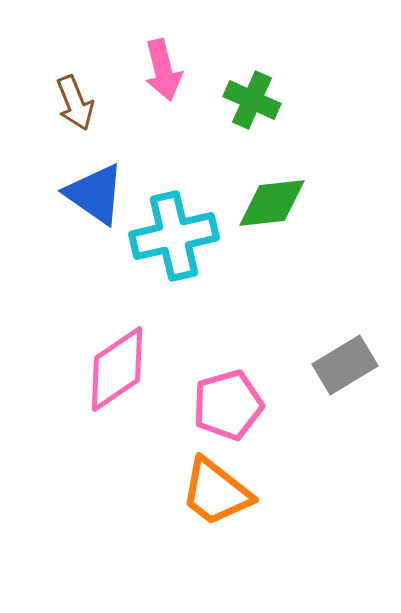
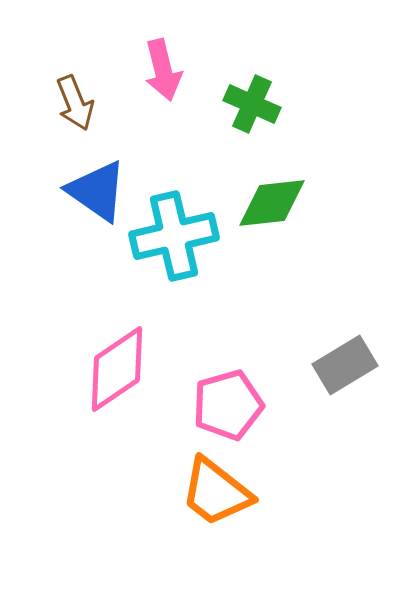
green cross: moved 4 px down
blue triangle: moved 2 px right, 3 px up
